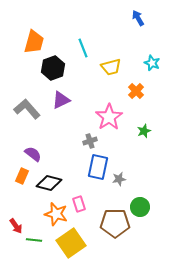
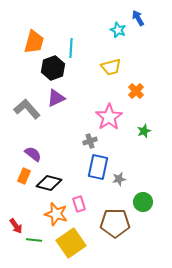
cyan line: moved 12 px left; rotated 24 degrees clockwise
cyan star: moved 34 px left, 33 px up
purple triangle: moved 5 px left, 2 px up
orange rectangle: moved 2 px right
green circle: moved 3 px right, 5 px up
